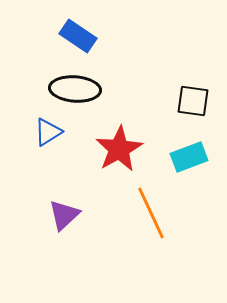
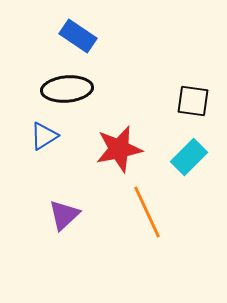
black ellipse: moved 8 px left; rotated 9 degrees counterclockwise
blue triangle: moved 4 px left, 4 px down
red star: rotated 18 degrees clockwise
cyan rectangle: rotated 24 degrees counterclockwise
orange line: moved 4 px left, 1 px up
